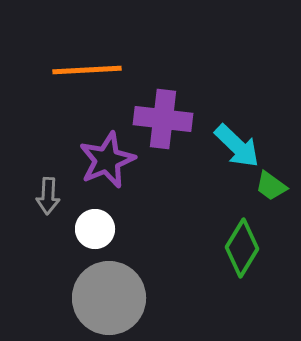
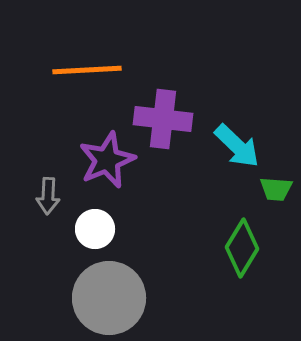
green trapezoid: moved 5 px right, 3 px down; rotated 32 degrees counterclockwise
